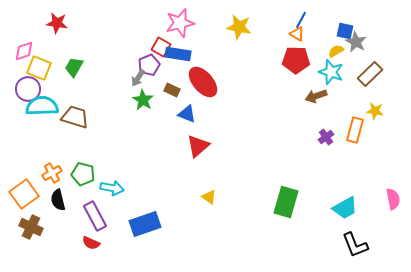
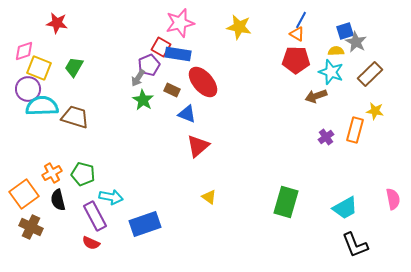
blue square at (345, 31): rotated 30 degrees counterclockwise
yellow semicircle at (336, 51): rotated 28 degrees clockwise
cyan arrow at (112, 188): moved 1 px left, 9 px down
